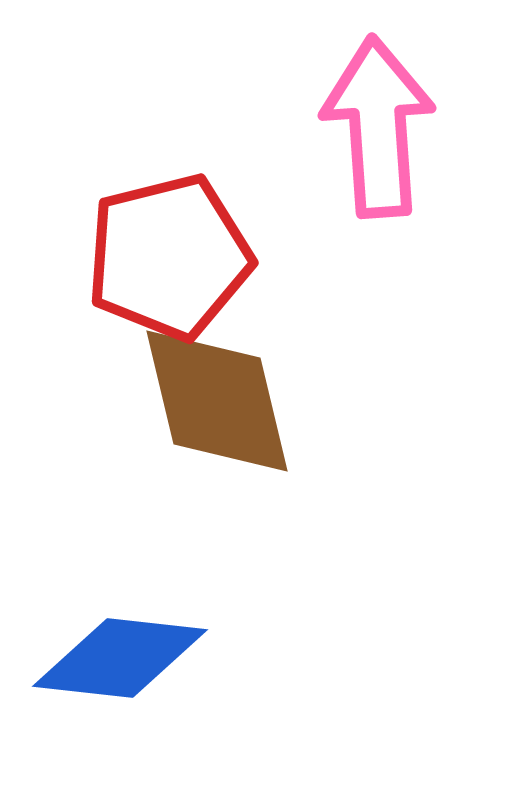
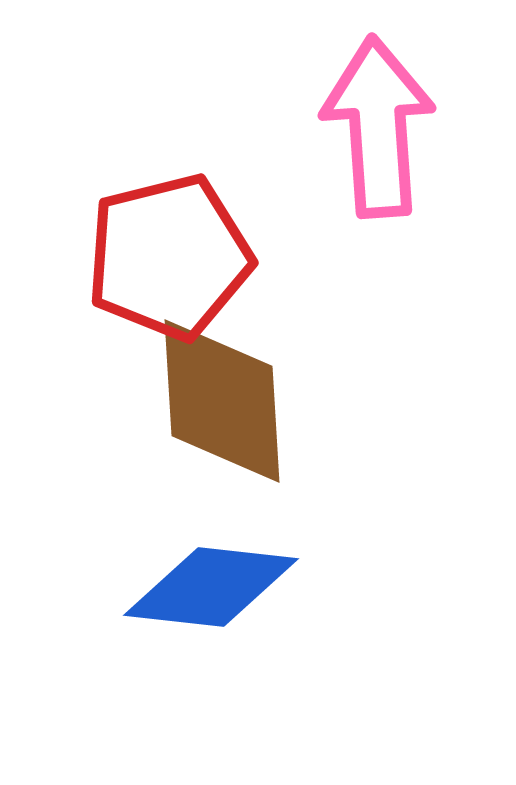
brown diamond: moved 5 px right; rotated 10 degrees clockwise
blue diamond: moved 91 px right, 71 px up
